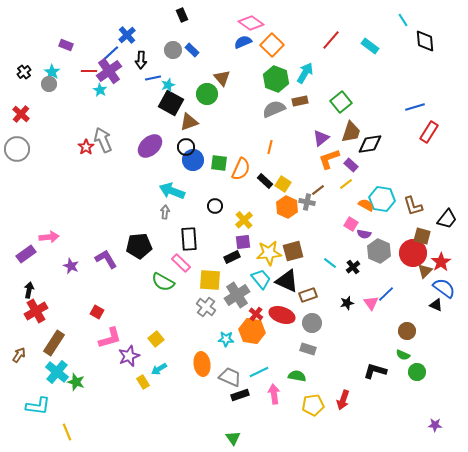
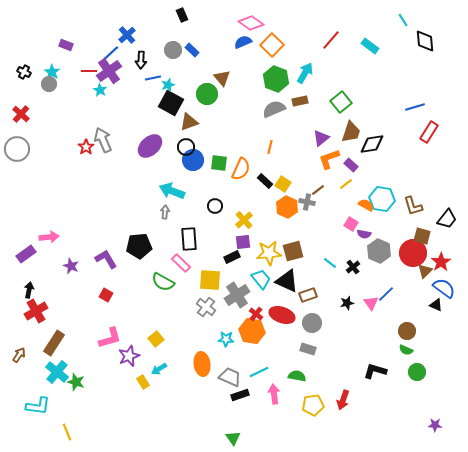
black cross at (24, 72): rotated 24 degrees counterclockwise
black diamond at (370, 144): moved 2 px right
red square at (97, 312): moved 9 px right, 17 px up
green semicircle at (403, 355): moved 3 px right, 5 px up
